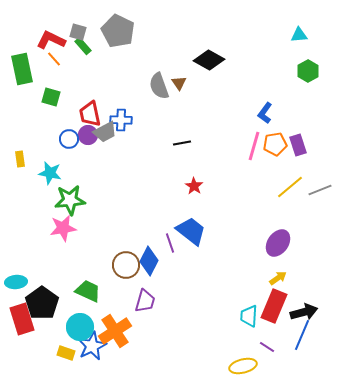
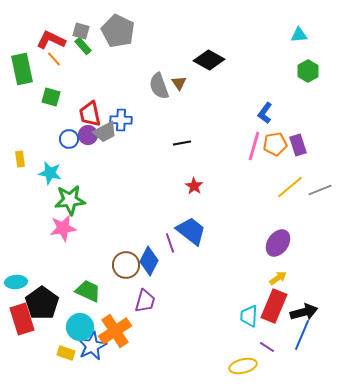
gray square at (78, 32): moved 3 px right, 1 px up
